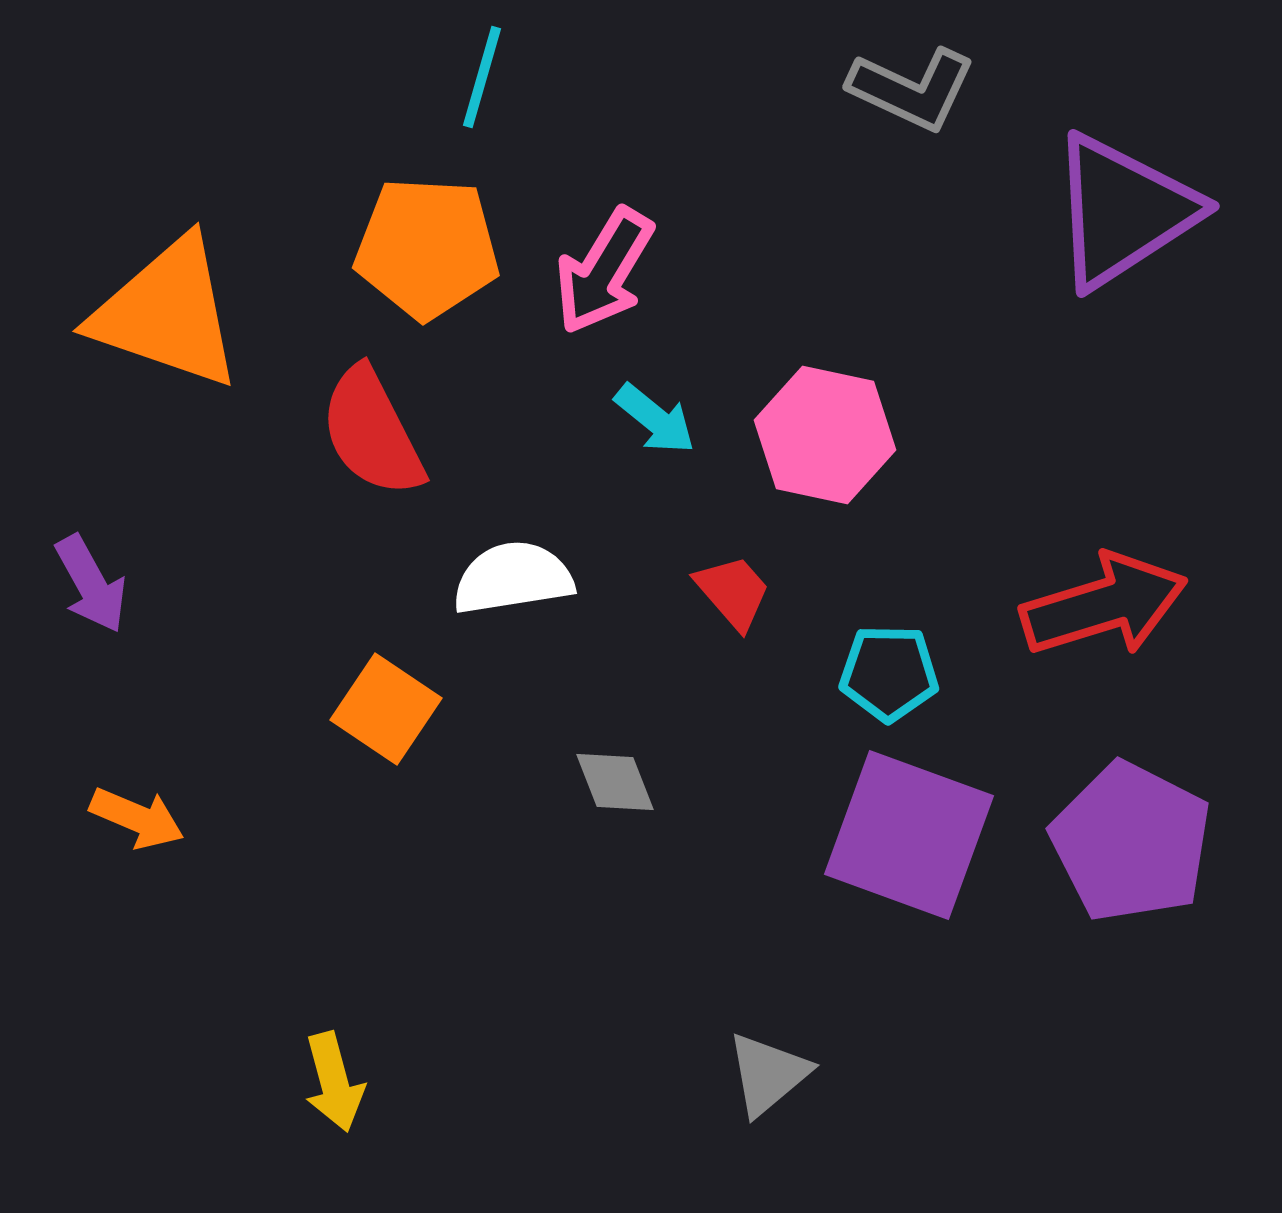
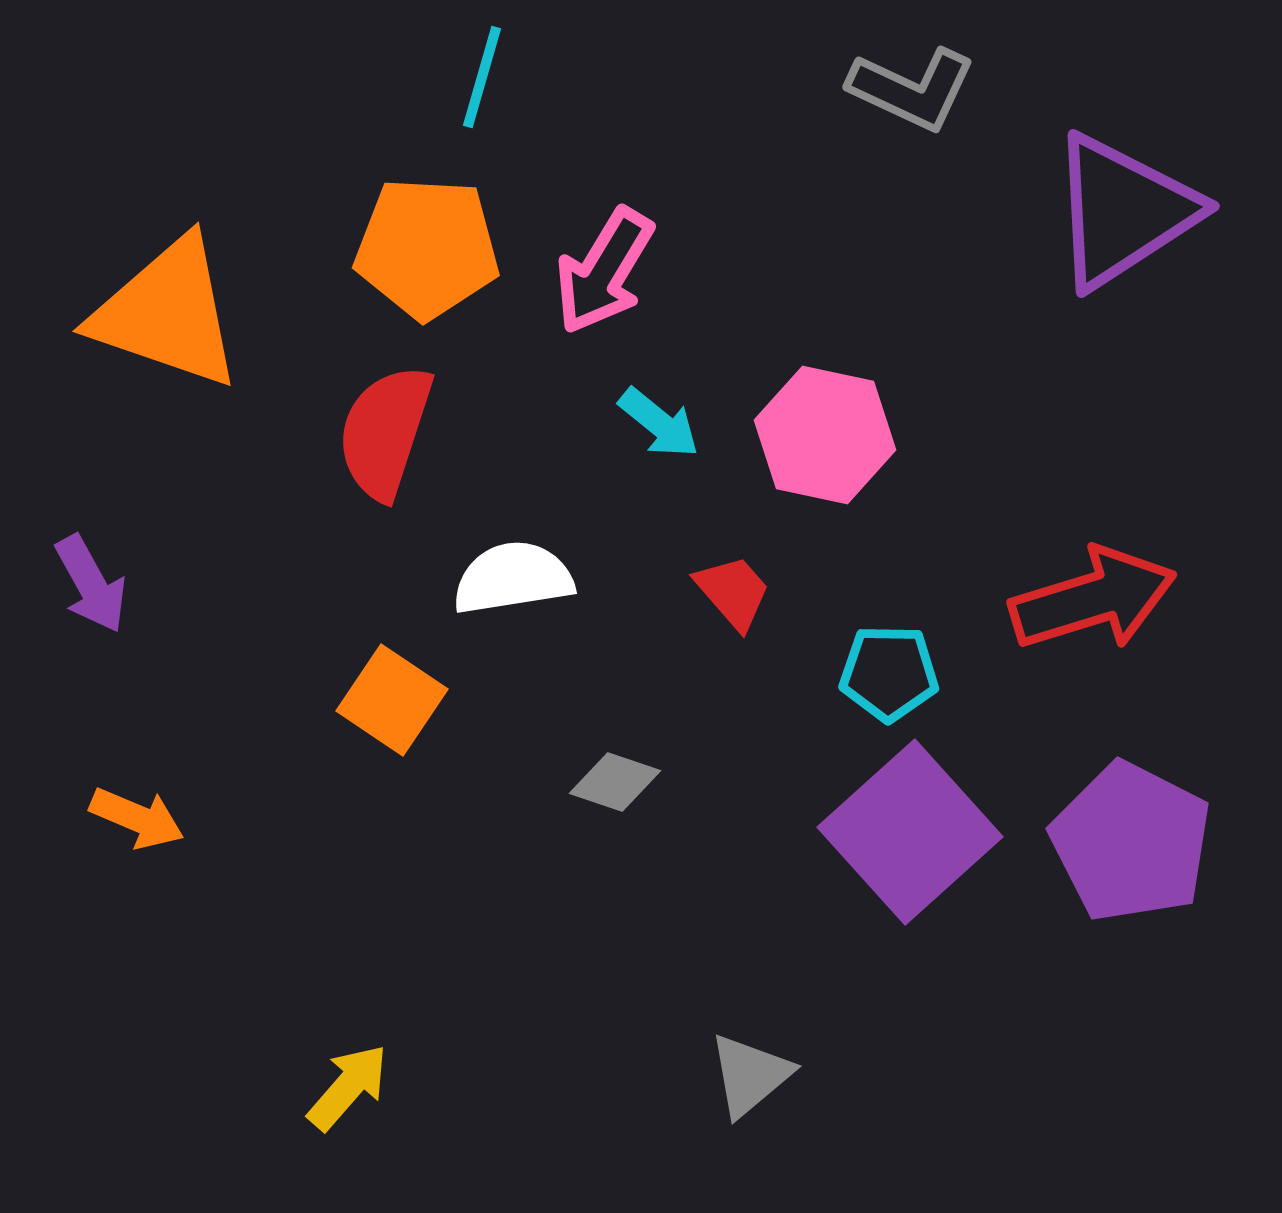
cyan arrow: moved 4 px right, 4 px down
red semicircle: moved 13 px right; rotated 45 degrees clockwise
red arrow: moved 11 px left, 6 px up
orange square: moved 6 px right, 9 px up
gray diamond: rotated 50 degrees counterclockwise
purple square: moved 1 px right, 3 px up; rotated 28 degrees clockwise
gray triangle: moved 18 px left, 1 px down
yellow arrow: moved 14 px right, 5 px down; rotated 124 degrees counterclockwise
